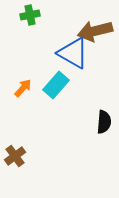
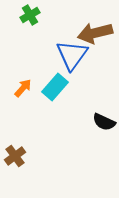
green cross: rotated 18 degrees counterclockwise
brown arrow: moved 2 px down
blue triangle: moved 1 px left, 2 px down; rotated 36 degrees clockwise
cyan rectangle: moved 1 px left, 2 px down
black semicircle: rotated 110 degrees clockwise
